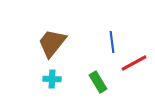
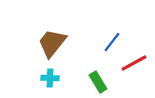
blue line: rotated 45 degrees clockwise
cyan cross: moved 2 px left, 1 px up
